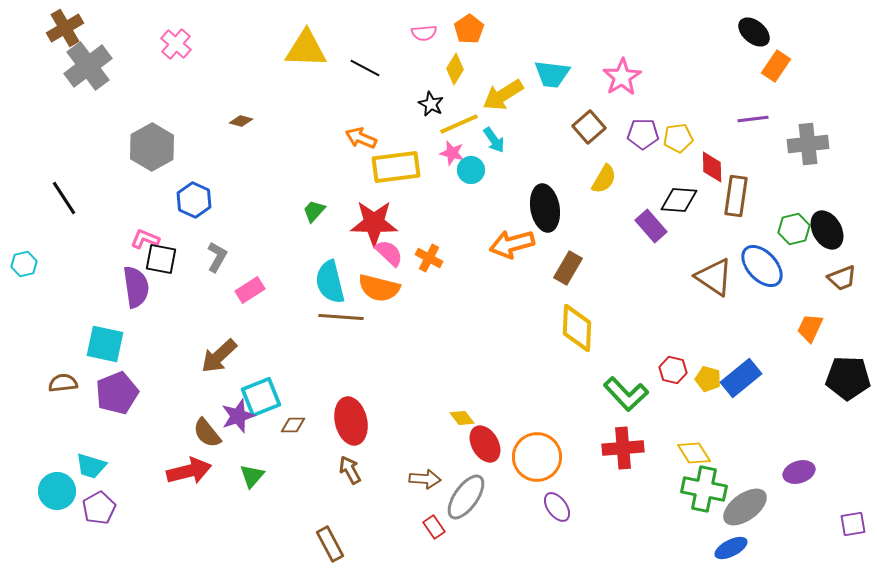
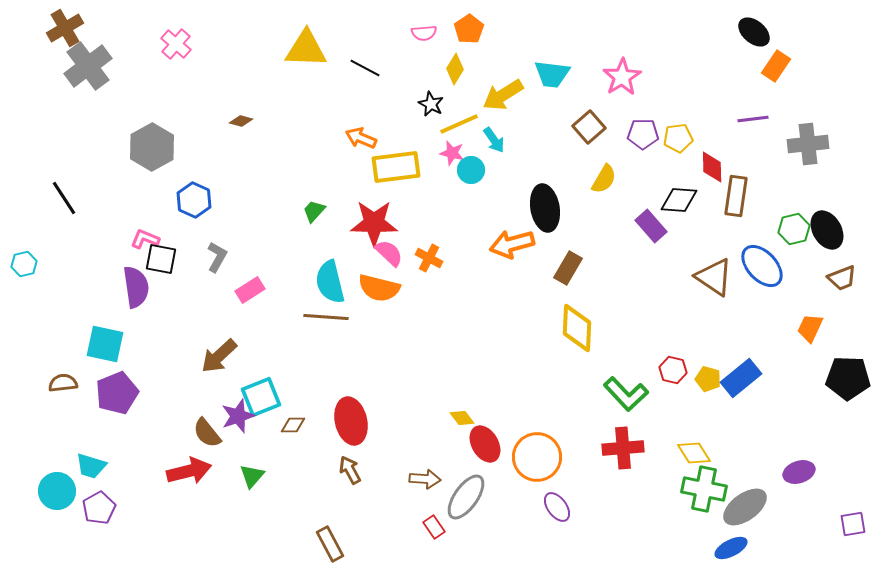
brown line at (341, 317): moved 15 px left
